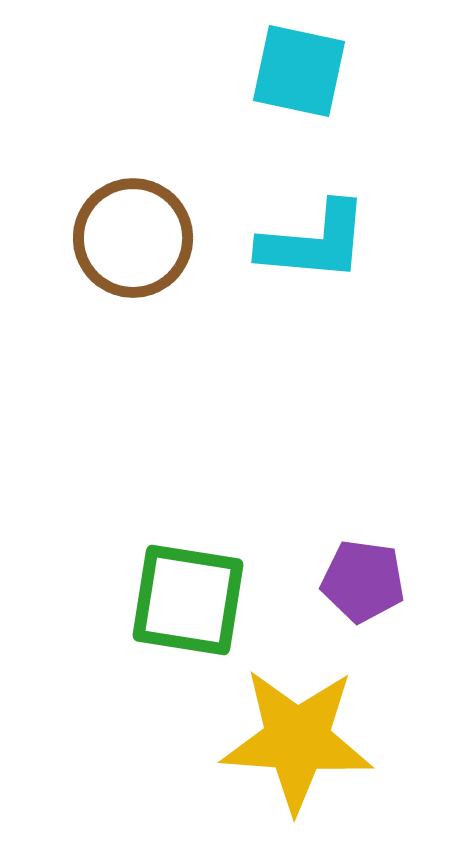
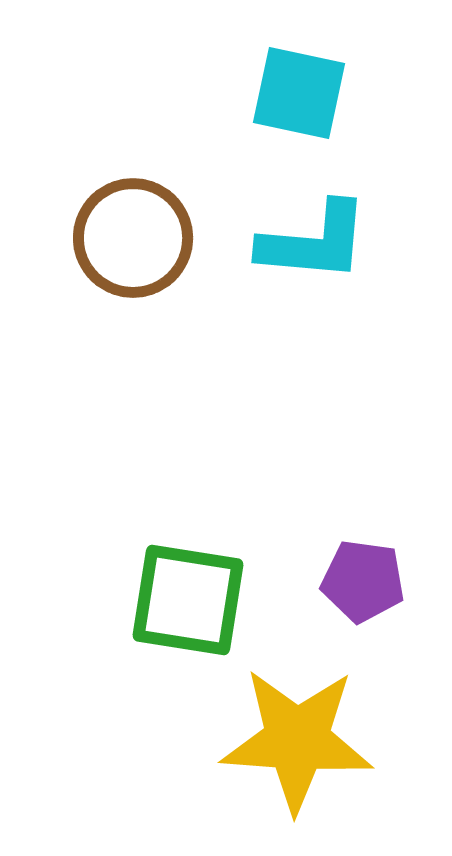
cyan square: moved 22 px down
